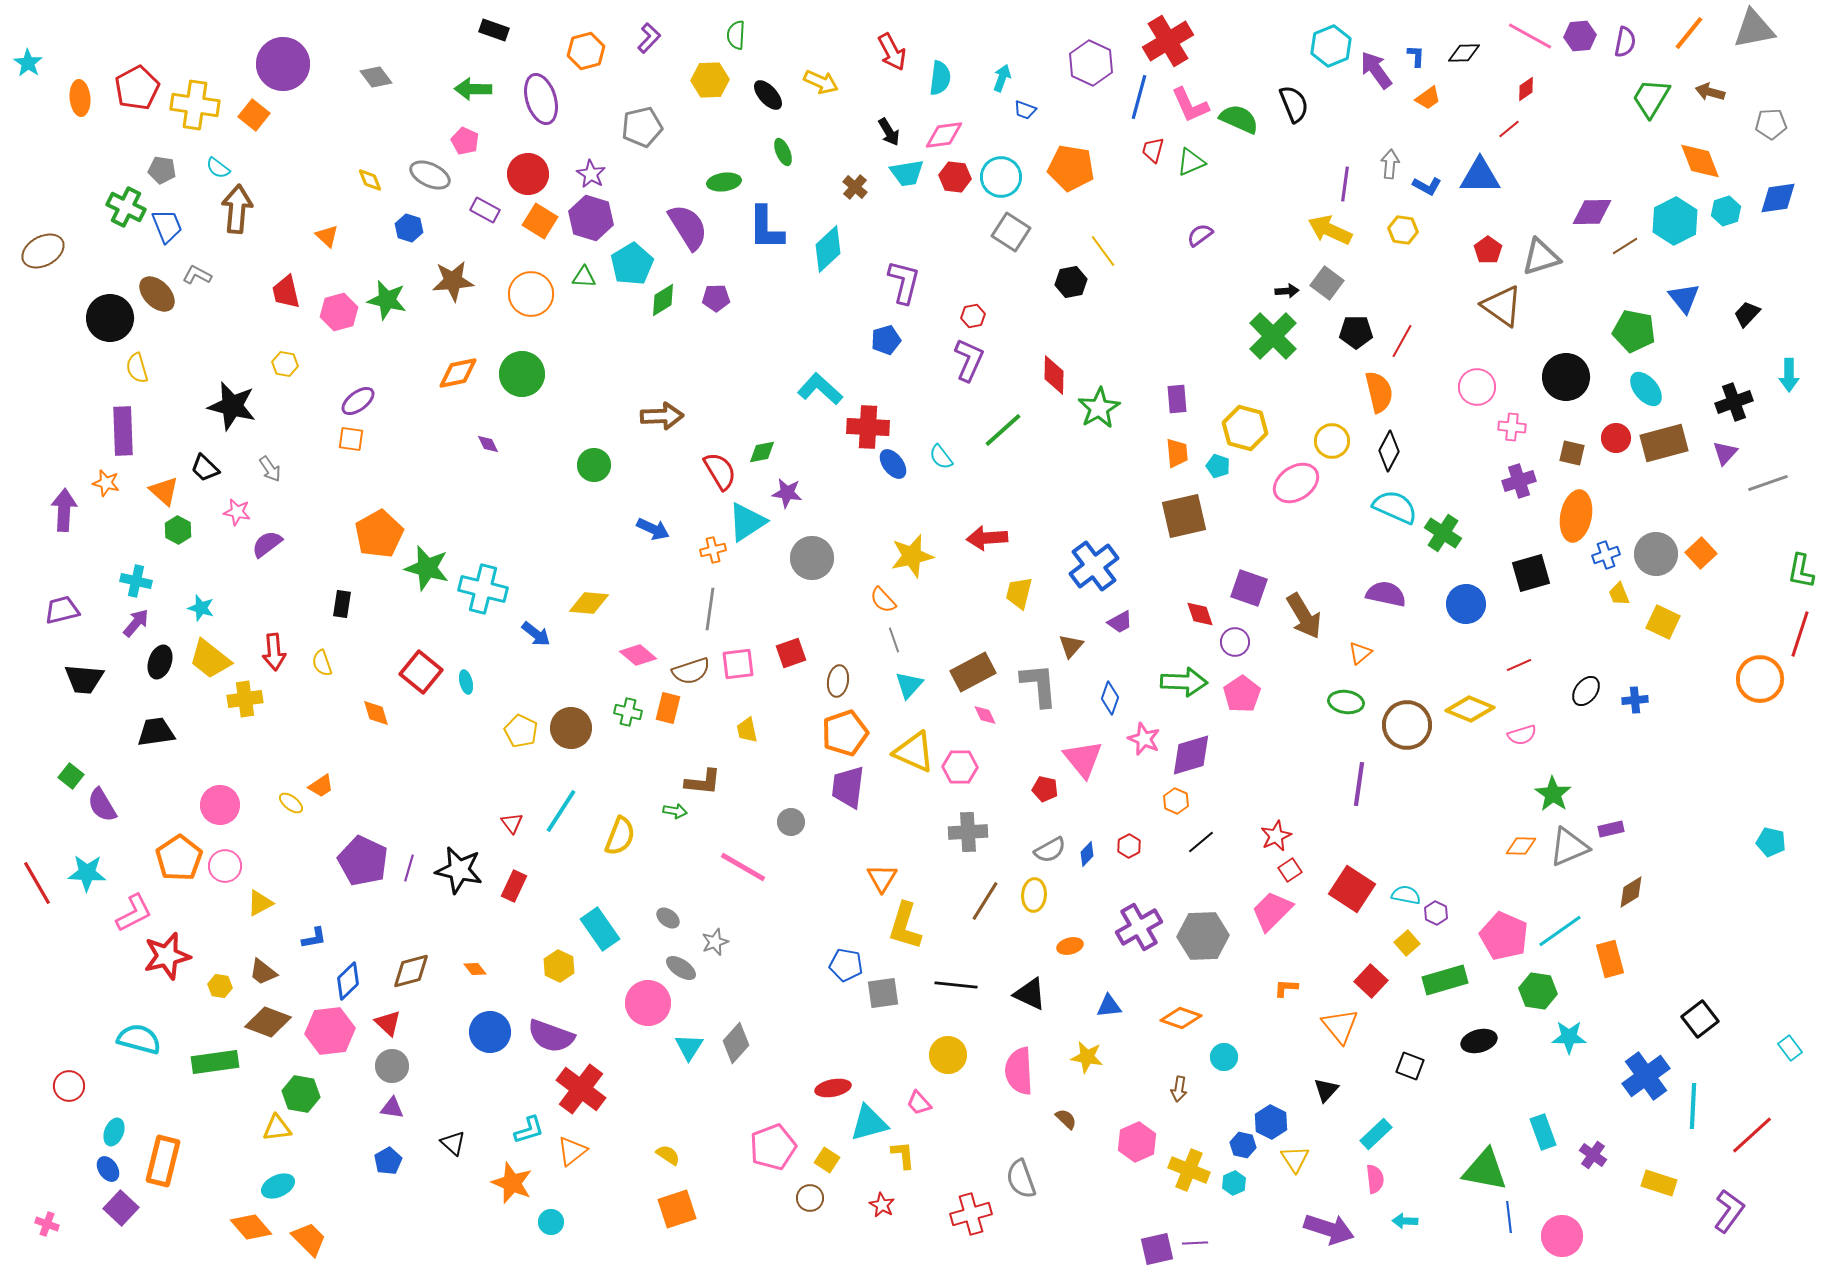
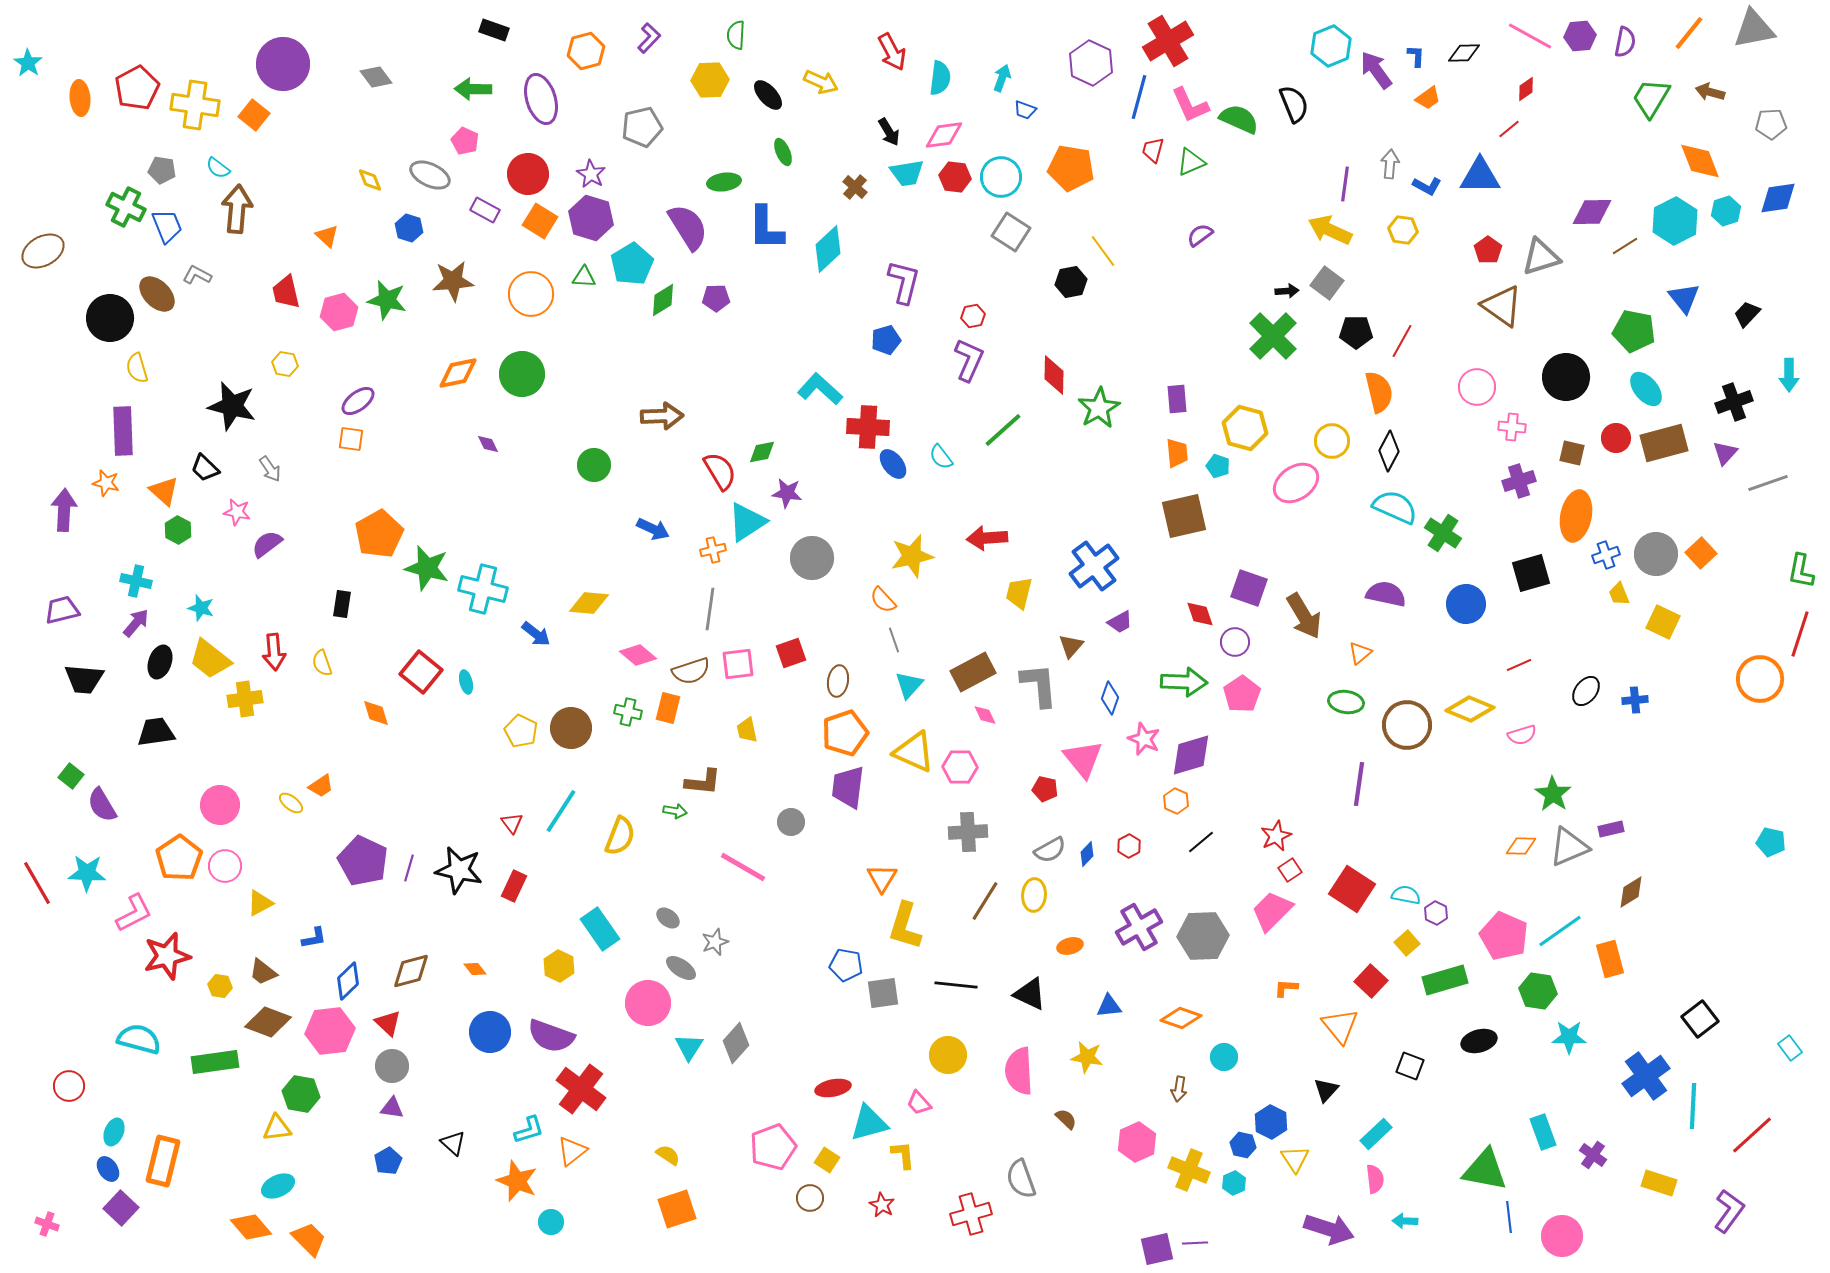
orange star at (512, 1183): moved 5 px right, 2 px up
